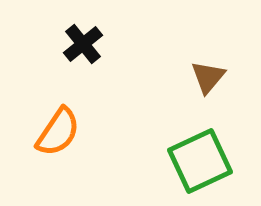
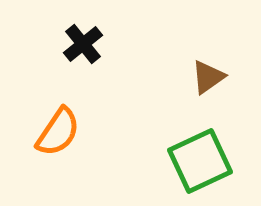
brown triangle: rotated 15 degrees clockwise
